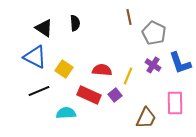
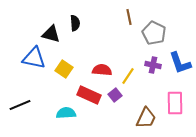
black triangle: moved 7 px right, 6 px down; rotated 18 degrees counterclockwise
blue triangle: moved 1 px left, 1 px down; rotated 15 degrees counterclockwise
purple cross: rotated 21 degrees counterclockwise
yellow line: rotated 12 degrees clockwise
black line: moved 19 px left, 14 px down
